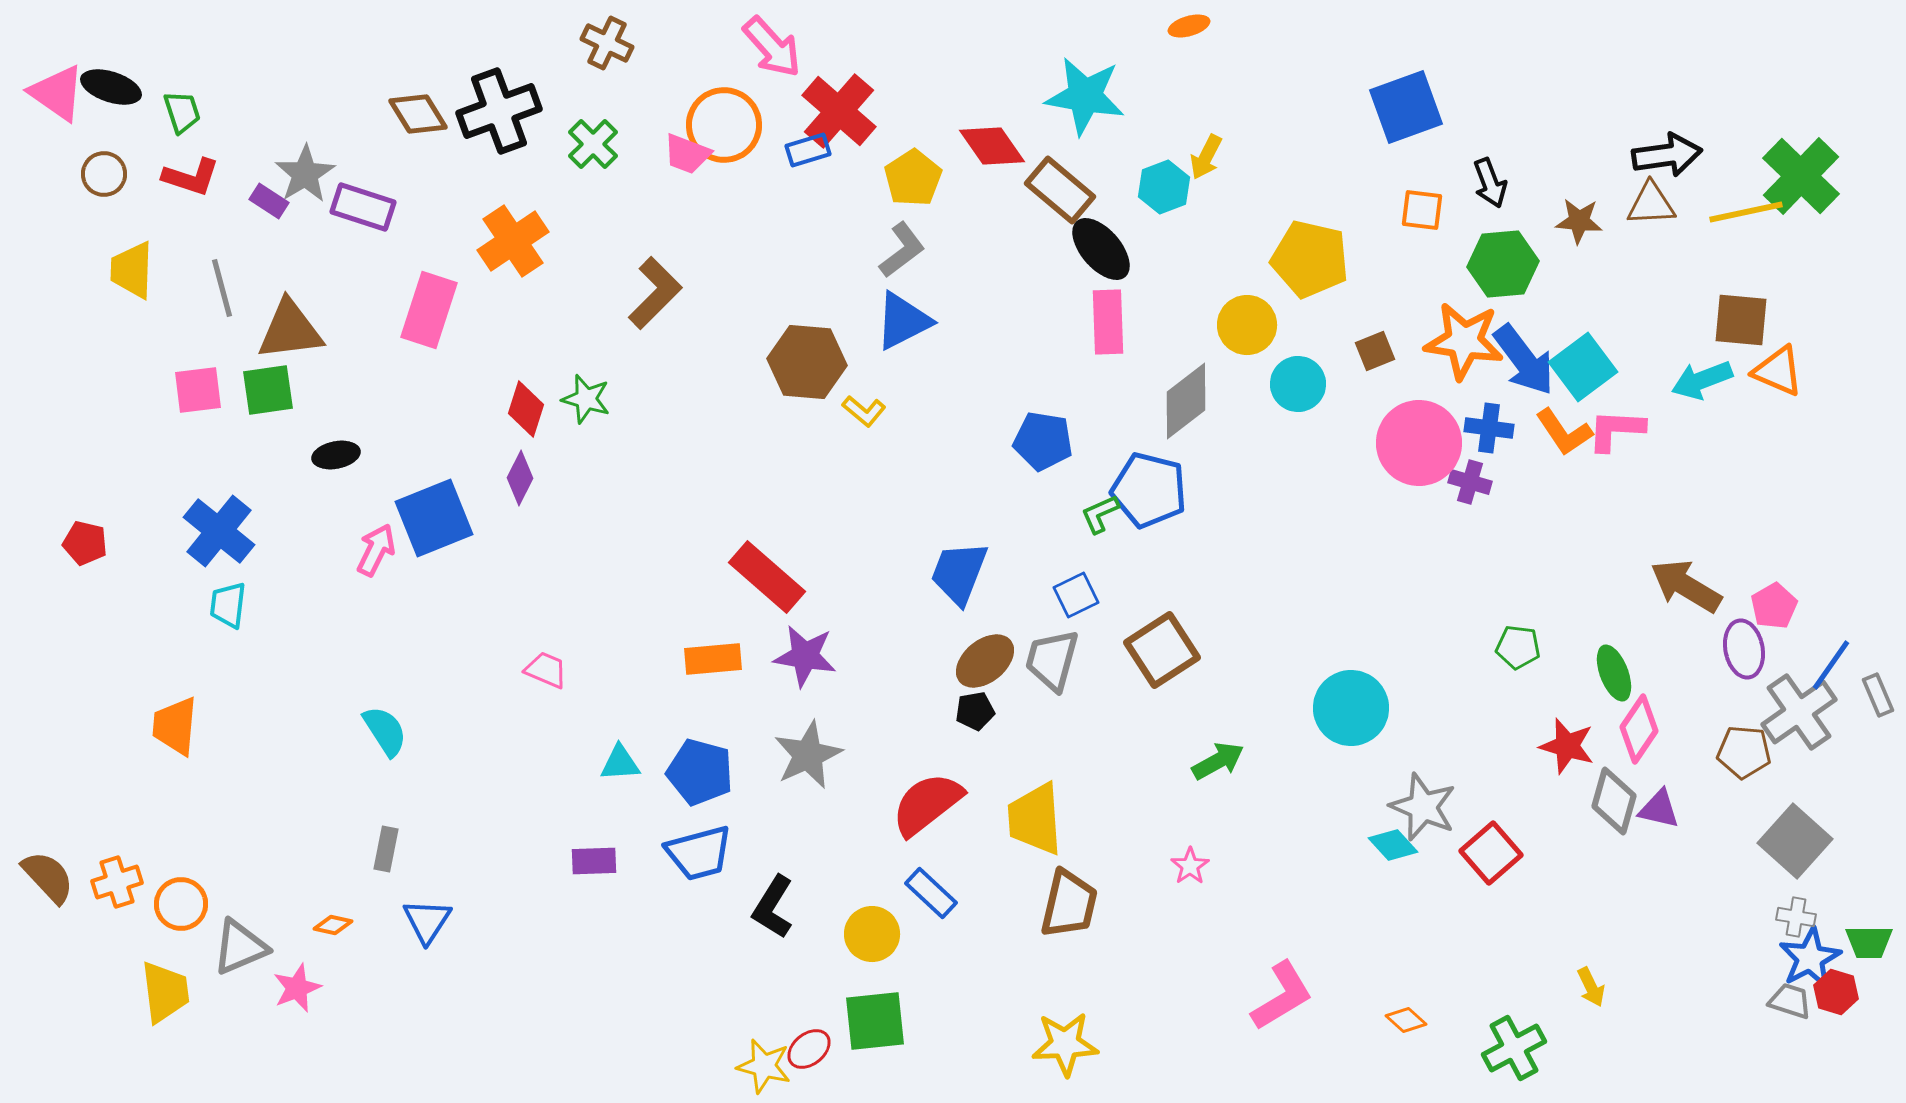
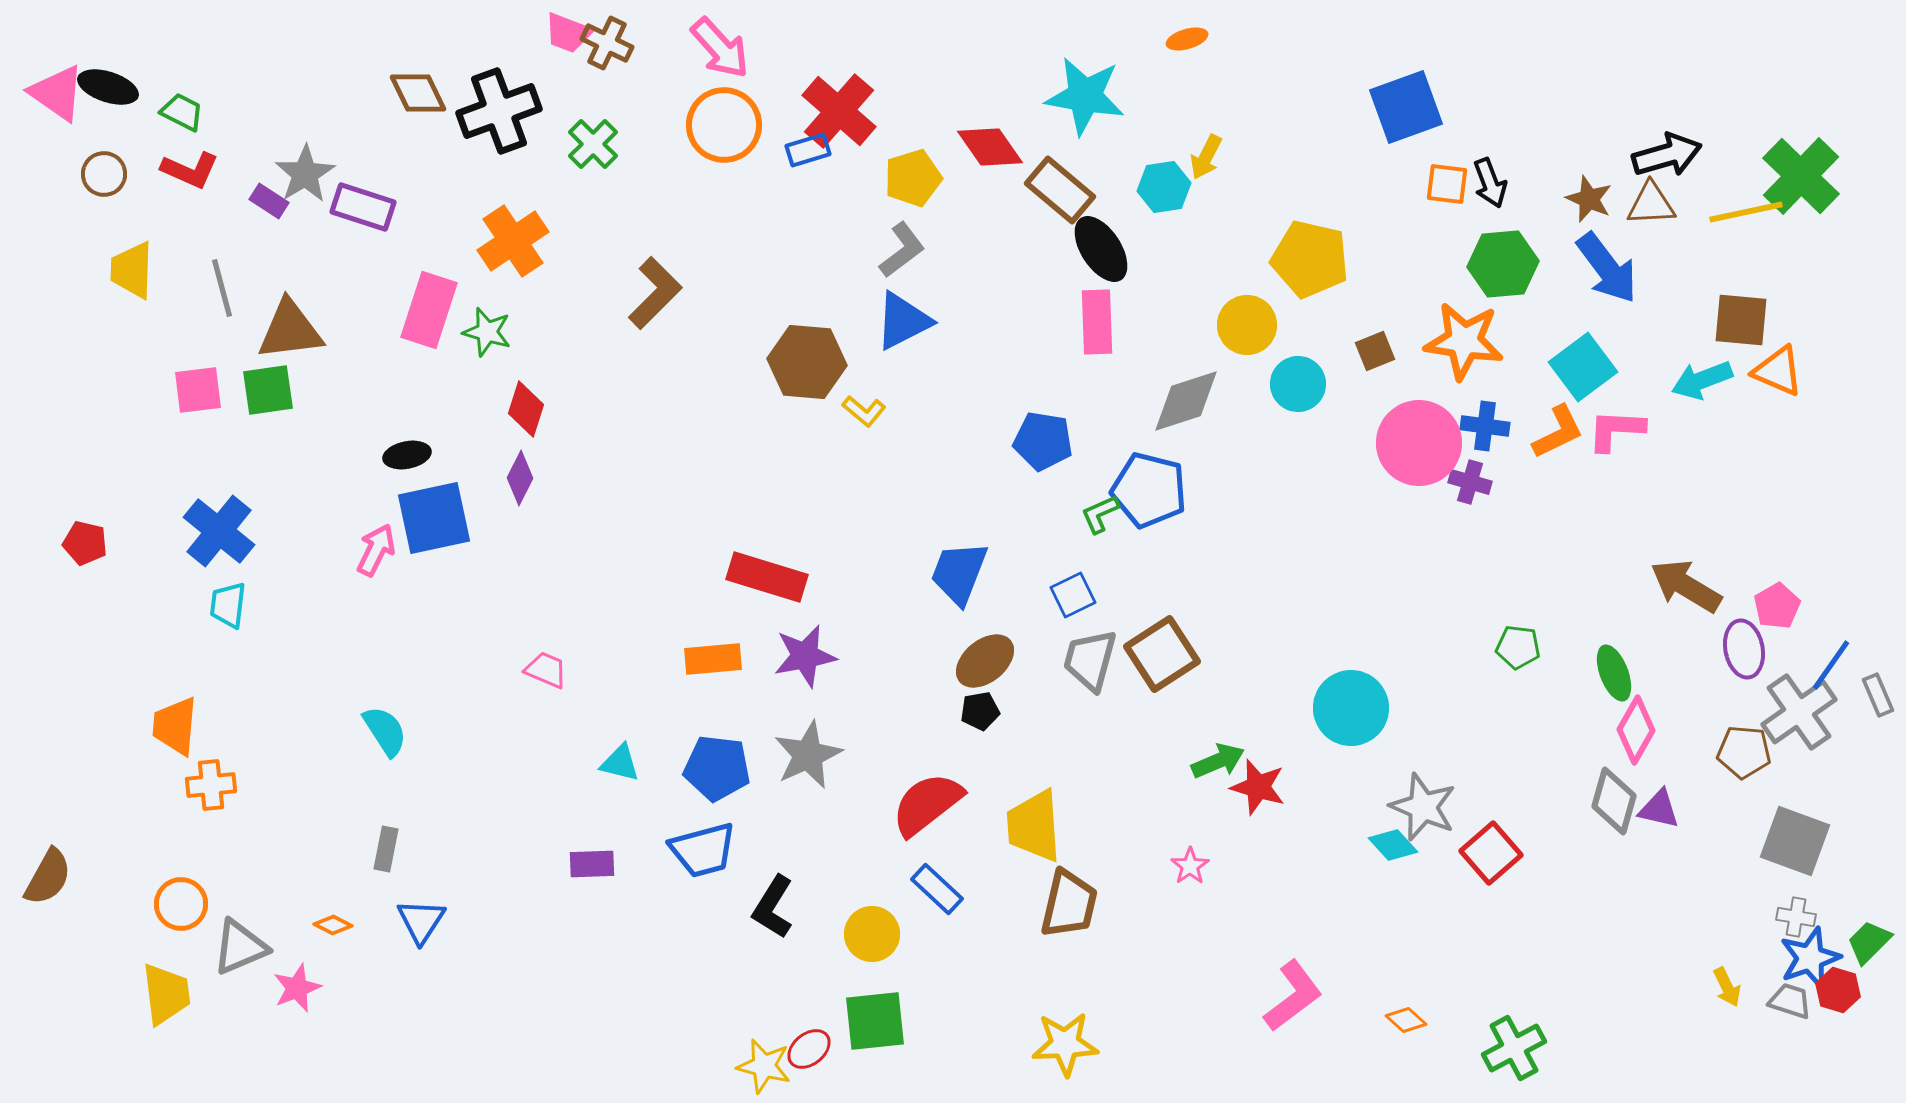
orange ellipse at (1189, 26): moved 2 px left, 13 px down
pink arrow at (772, 47): moved 52 px left, 1 px down
black ellipse at (111, 87): moved 3 px left
green trapezoid at (182, 112): rotated 45 degrees counterclockwise
brown diamond at (418, 114): moved 21 px up; rotated 6 degrees clockwise
red diamond at (992, 146): moved 2 px left, 1 px down
pink trapezoid at (687, 154): moved 119 px left, 121 px up
black arrow at (1667, 155): rotated 8 degrees counterclockwise
red L-shape at (191, 177): moved 1 px left, 7 px up; rotated 6 degrees clockwise
yellow pentagon at (913, 178): rotated 16 degrees clockwise
cyan hexagon at (1164, 187): rotated 12 degrees clockwise
orange square at (1422, 210): moved 25 px right, 26 px up
brown star at (1579, 221): moved 10 px right, 22 px up; rotated 18 degrees clockwise
black ellipse at (1101, 249): rotated 8 degrees clockwise
pink rectangle at (1108, 322): moved 11 px left
blue arrow at (1524, 360): moved 83 px right, 92 px up
green star at (586, 399): moved 99 px left, 67 px up
gray diamond at (1186, 401): rotated 20 degrees clockwise
blue cross at (1489, 428): moved 4 px left, 2 px up
orange L-shape at (1564, 432): moved 6 px left; rotated 82 degrees counterclockwise
black ellipse at (336, 455): moved 71 px right
blue square at (434, 518): rotated 10 degrees clockwise
red rectangle at (767, 577): rotated 24 degrees counterclockwise
blue square at (1076, 595): moved 3 px left
pink pentagon at (1774, 606): moved 3 px right
brown square at (1162, 650): moved 4 px down
purple star at (805, 656): rotated 20 degrees counterclockwise
gray trapezoid at (1052, 660): moved 38 px right
black pentagon at (975, 711): moved 5 px right
pink diamond at (1639, 729): moved 3 px left, 1 px down; rotated 4 degrees counterclockwise
red star at (1567, 746): moved 309 px left, 41 px down
green arrow at (1218, 761): rotated 6 degrees clockwise
cyan triangle at (620, 763): rotated 18 degrees clockwise
blue pentagon at (700, 772): moved 17 px right, 4 px up; rotated 8 degrees counterclockwise
yellow trapezoid at (1035, 819): moved 1 px left, 7 px down
gray square at (1795, 841): rotated 22 degrees counterclockwise
blue trapezoid at (699, 853): moved 4 px right, 3 px up
purple rectangle at (594, 861): moved 2 px left, 3 px down
brown semicircle at (48, 877): rotated 72 degrees clockwise
orange cross at (117, 882): moved 94 px right, 97 px up; rotated 12 degrees clockwise
blue rectangle at (931, 893): moved 6 px right, 4 px up
blue triangle at (427, 921): moved 6 px left
orange diamond at (333, 925): rotated 15 degrees clockwise
green trapezoid at (1869, 942): rotated 135 degrees clockwise
blue star at (1810, 958): rotated 8 degrees clockwise
yellow arrow at (1591, 987): moved 136 px right
yellow trapezoid at (165, 992): moved 1 px right, 2 px down
red hexagon at (1836, 992): moved 2 px right, 2 px up
pink L-shape at (1282, 996): moved 11 px right; rotated 6 degrees counterclockwise
